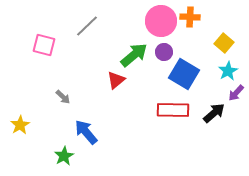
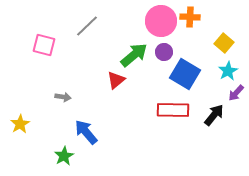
blue square: moved 1 px right
gray arrow: rotated 35 degrees counterclockwise
black arrow: moved 2 px down; rotated 10 degrees counterclockwise
yellow star: moved 1 px up
